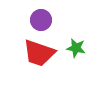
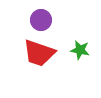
green star: moved 4 px right, 2 px down
